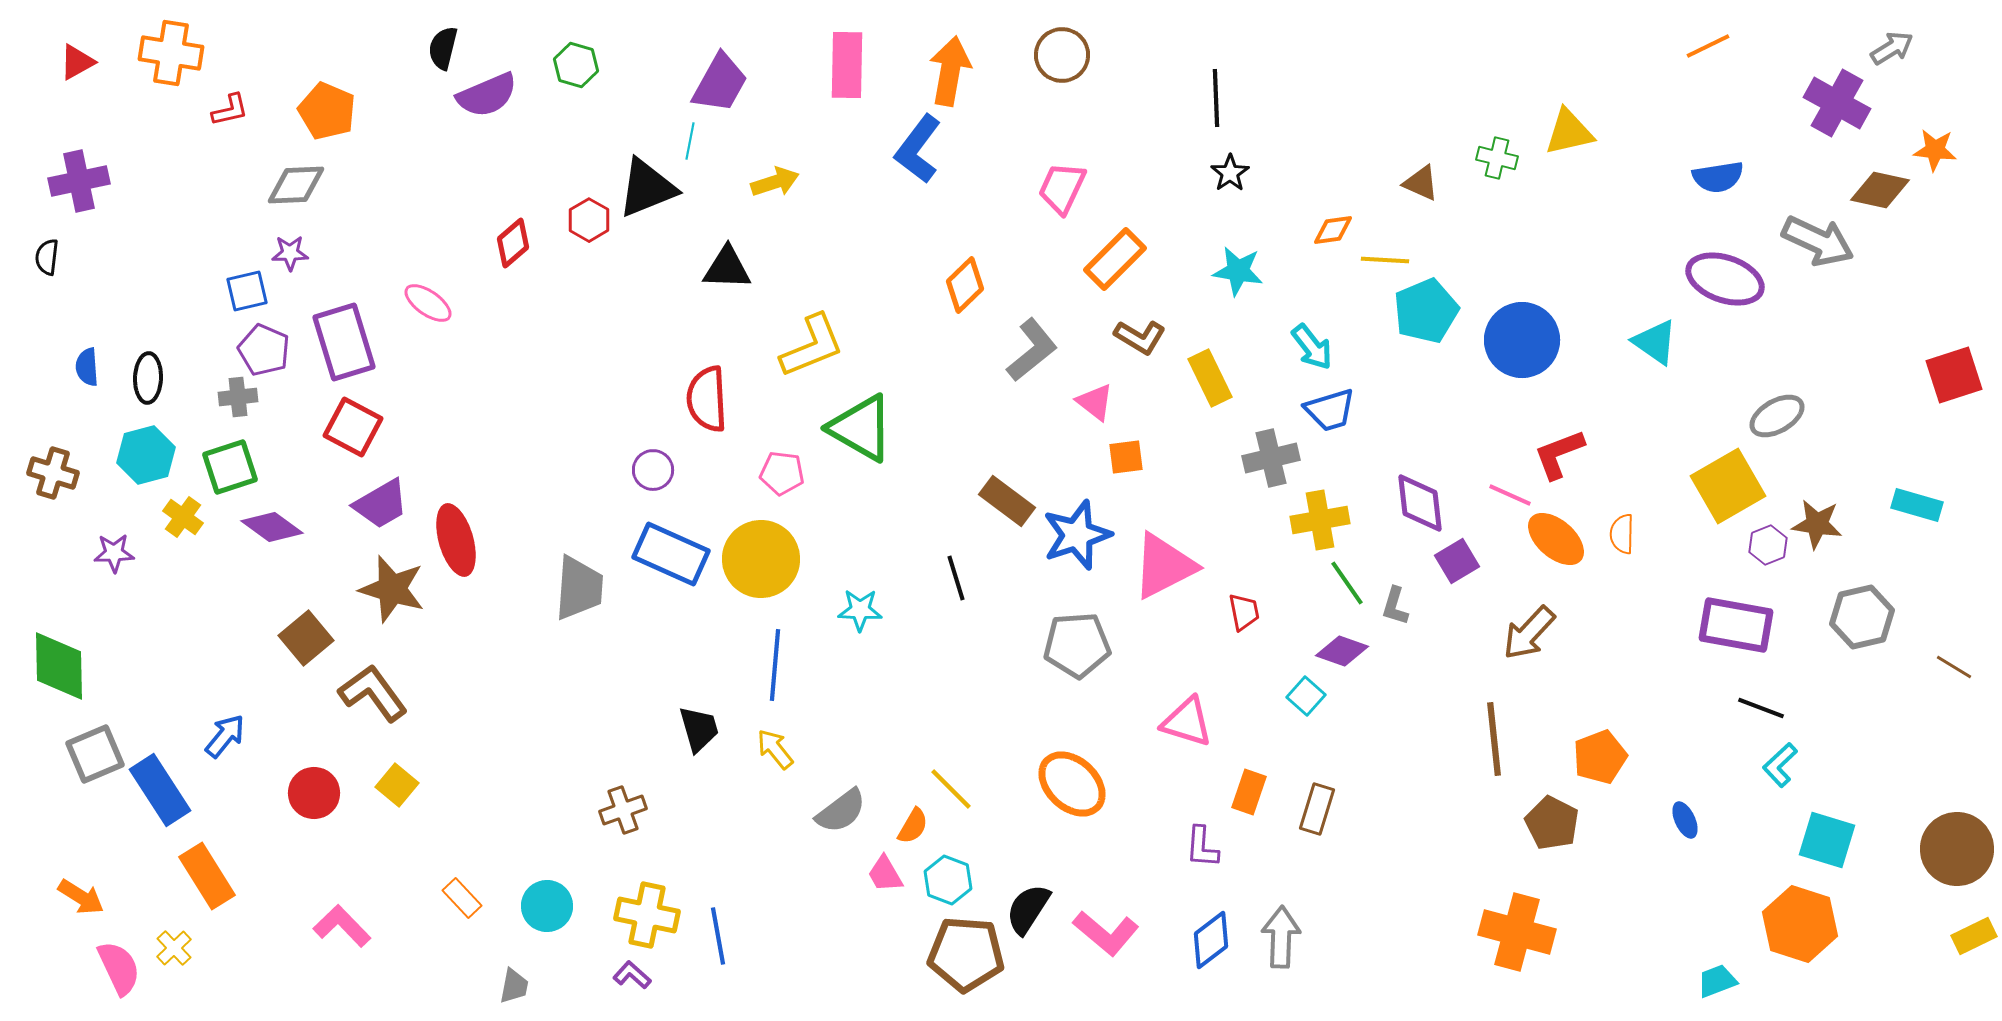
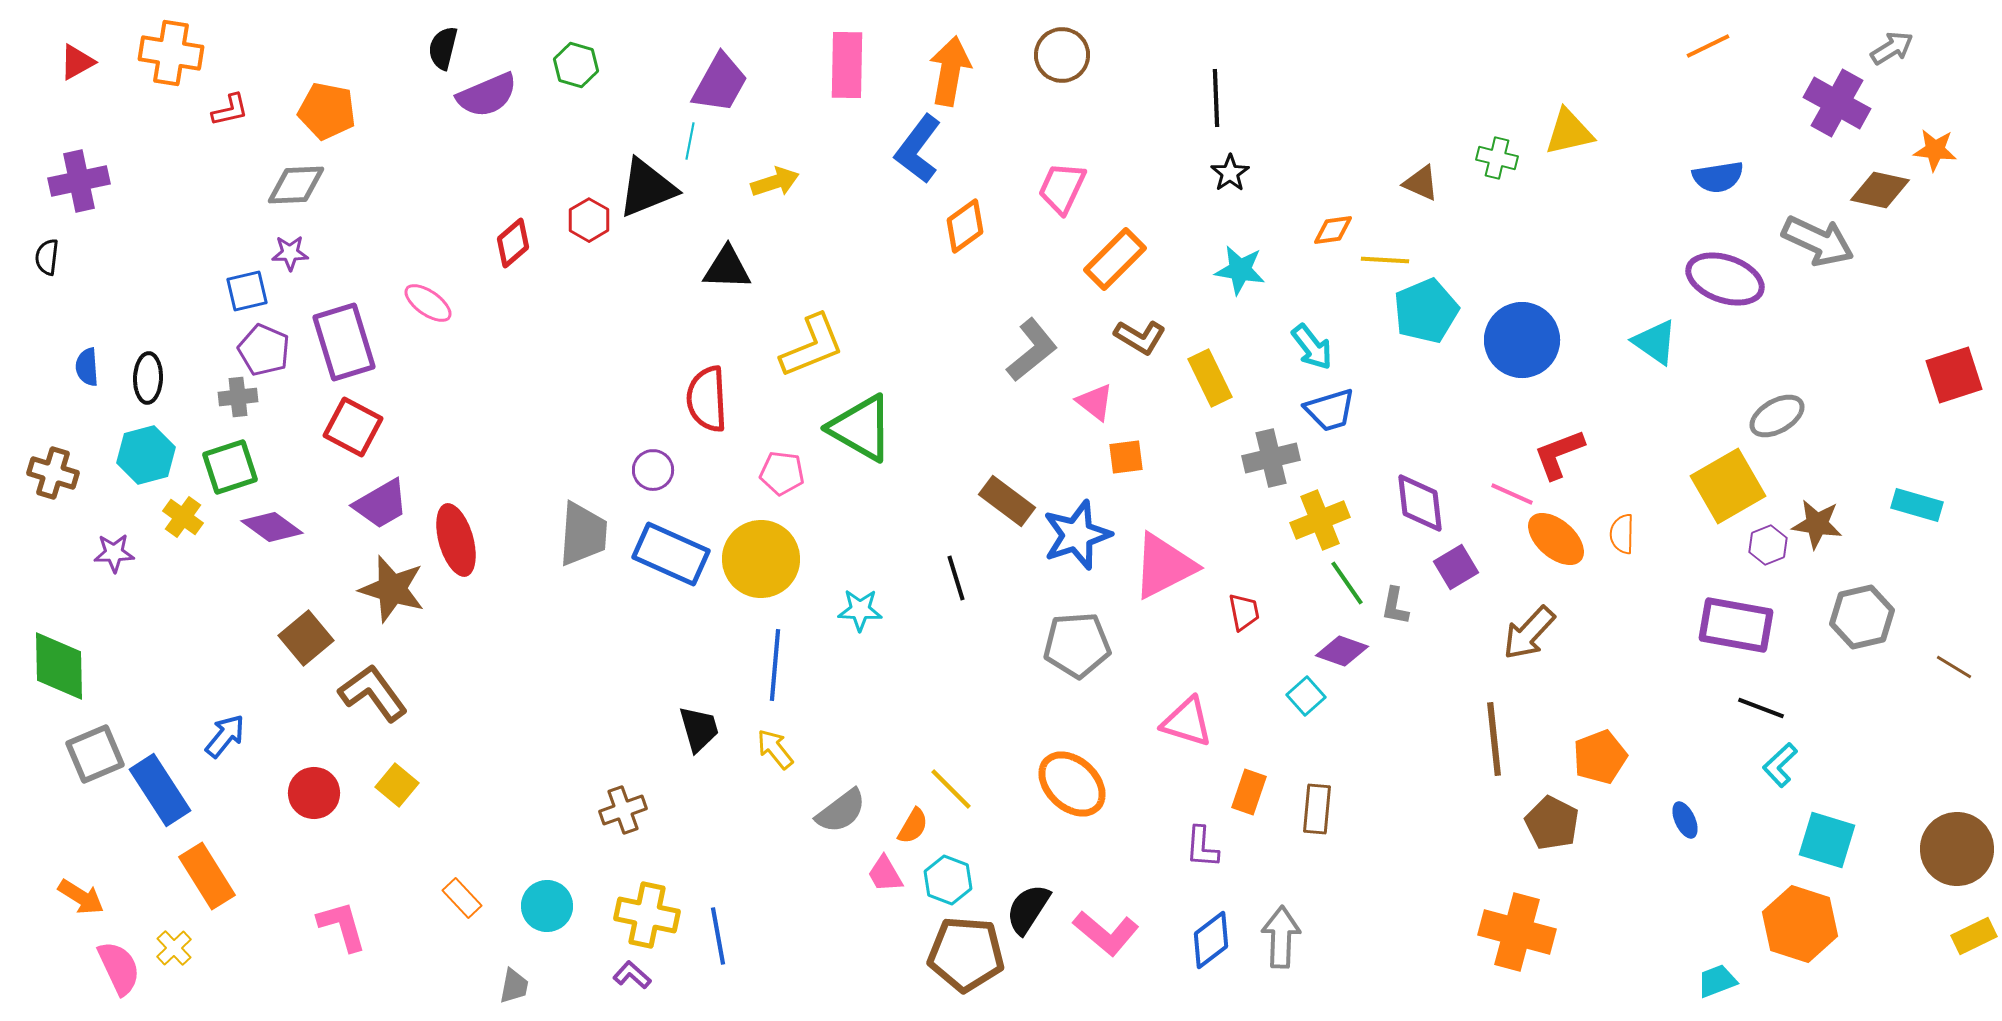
orange pentagon at (327, 111): rotated 12 degrees counterclockwise
cyan star at (1238, 271): moved 2 px right, 1 px up
orange diamond at (965, 285): moved 59 px up; rotated 8 degrees clockwise
pink line at (1510, 495): moved 2 px right, 1 px up
yellow cross at (1320, 520): rotated 12 degrees counterclockwise
purple square at (1457, 561): moved 1 px left, 6 px down
gray trapezoid at (579, 588): moved 4 px right, 54 px up
gray L-shape at (1395, 606): rotated 6 degrees counterclockwise
cyan square at (1306, 696): rotated 6 degrees clockwise
brown rectangle at (1317, 809): rotated 12 degrees counterclockwise
pink L-shape at (342, 926): rotated 28 degrees clockwise
